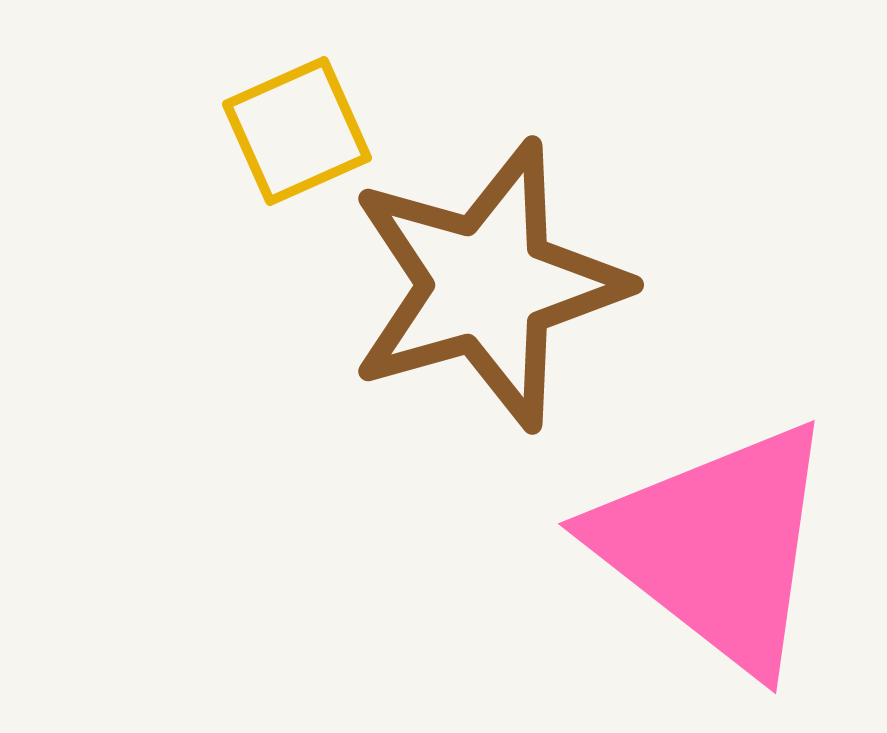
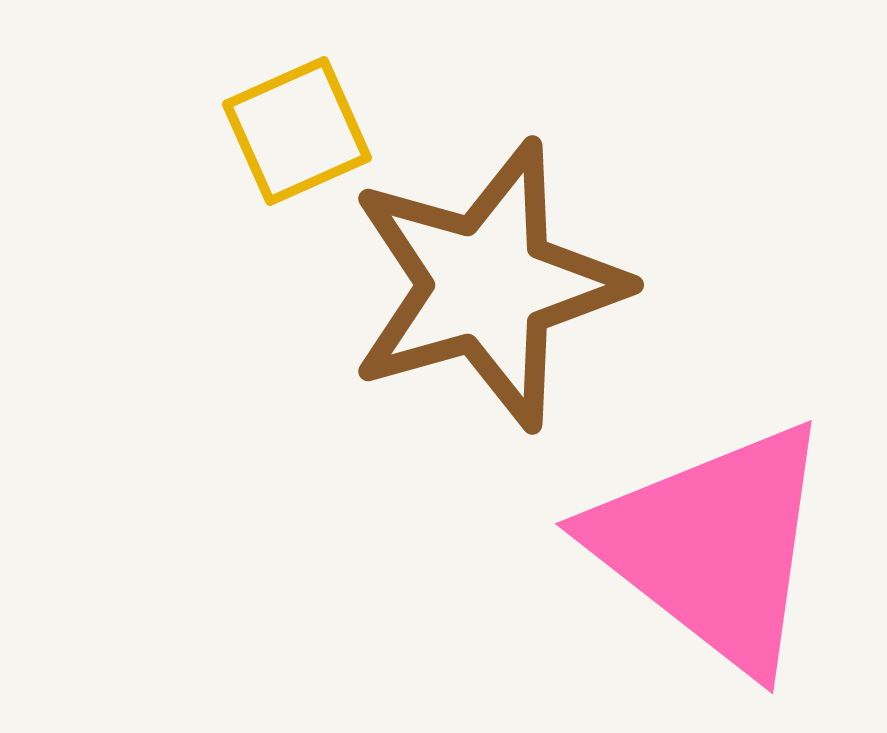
pink triangle: moved 3 px left
